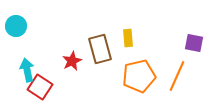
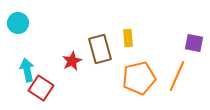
cyan circle: moved 2 px right, 3 px up
orange pentagon: moved 2 px down
red square: moved 1 px right, 1 px down
